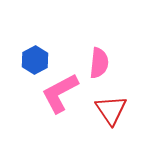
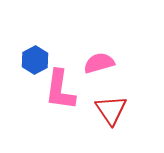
pink semicircle: rotated 112 degrees counterclockwise
pink L-shape: moved 3 px up; rotated 54 degrees counterclockwise
